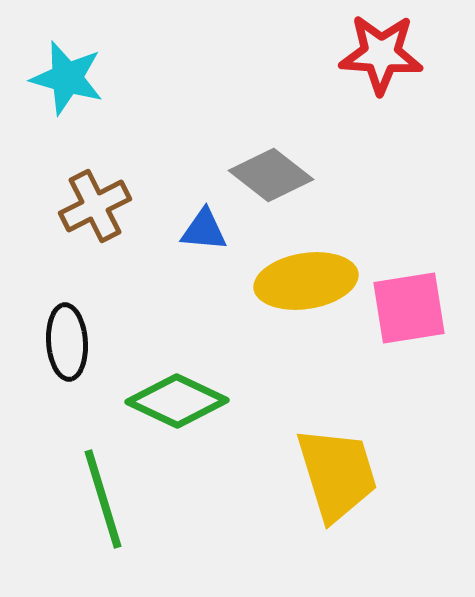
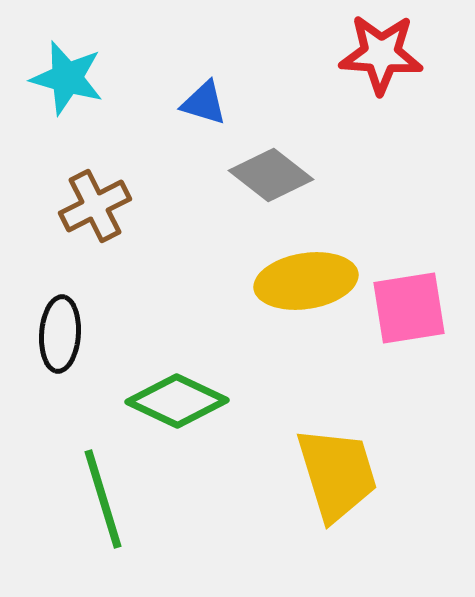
blue triangle: moved 127 px up; rotated 12 degrees clockwise
black ellipse: moved 7 px left, 8 px up; rotated 8 degrees clockwise
